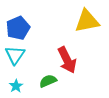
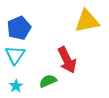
blue pentagon: moved 1 px right
